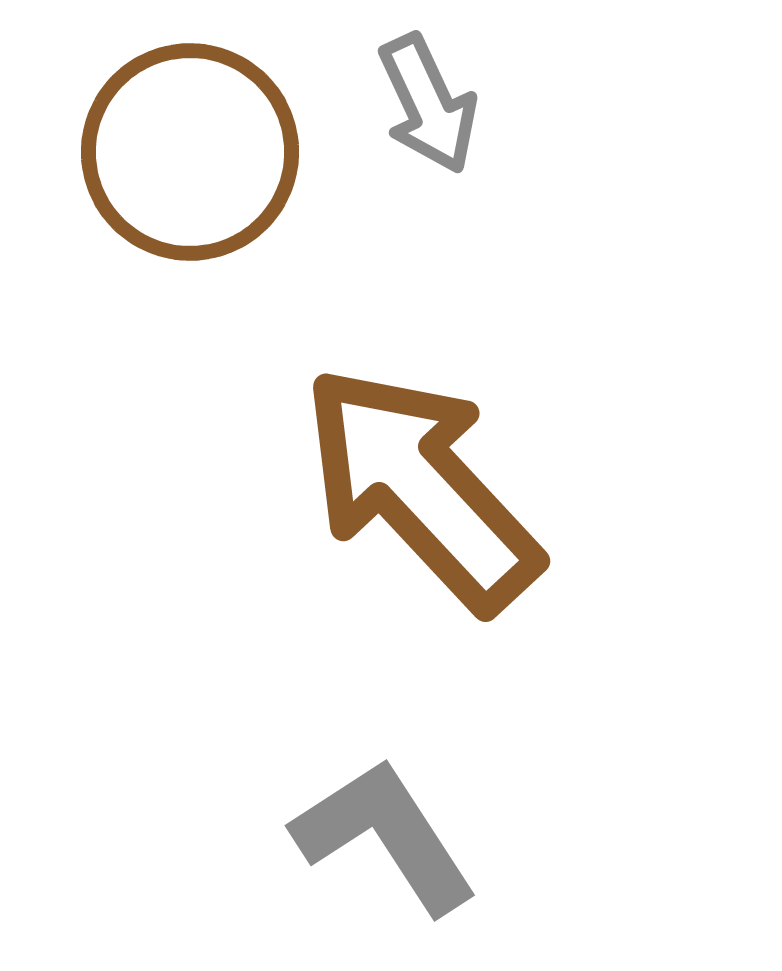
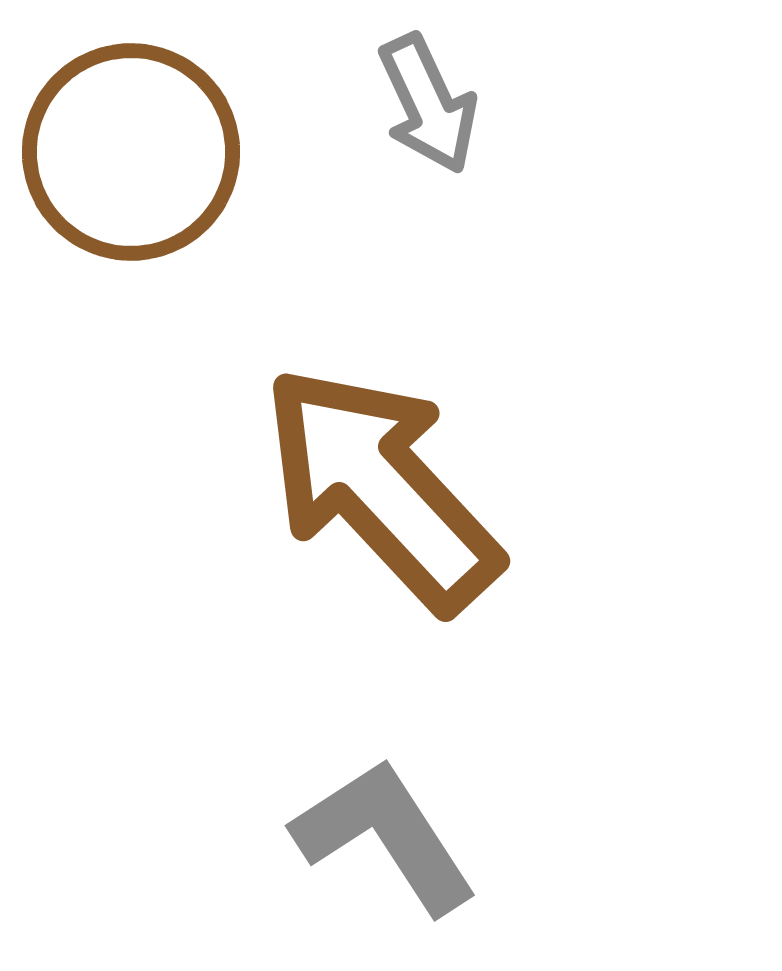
brown circle: moved 59 px left
brown arrow: moved 40 px left
